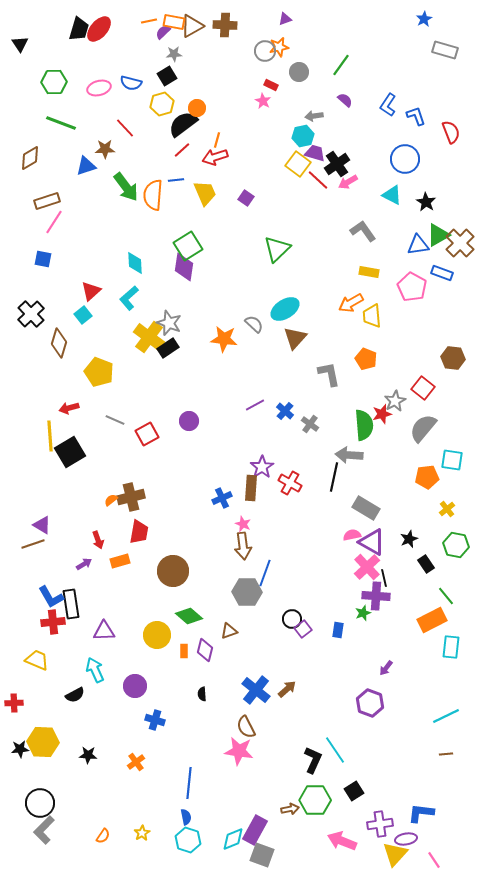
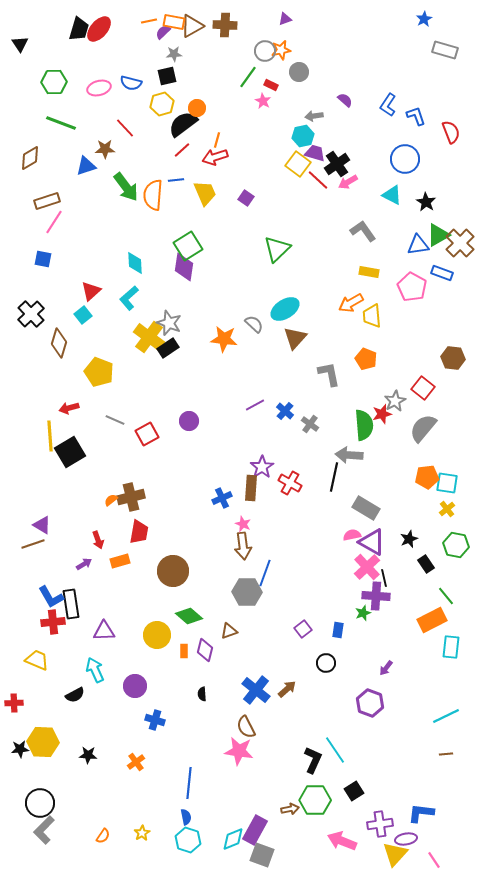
orange star at (279, 47): moved 2 px right, 3 px down
green line at (341, 65): moved 93 px left, 12 px down
black square at (167, 76): rotated 18 degrees clockwise
cyan square at (452, 460): moved 5 px left, 23 px down
black circle at (292, 619): moved 34 px right, 44 px down
